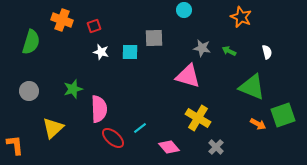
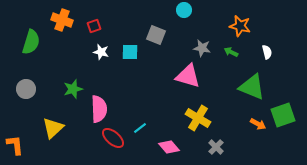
orange star: moved 1 px left, 9 px down; rotated 10 degrees counterclockwise
gray square: moved 2 px right, 3 px up; rotated 24 degrees clockwise
green arrow: moved 2 px right, 1 px down
gray circle: moved 3 px left, 2 px up
